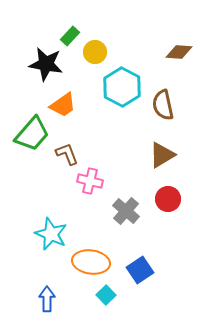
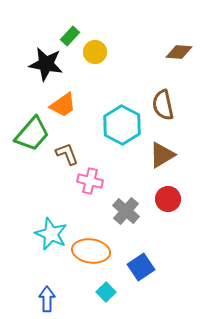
cyan hexagon: moved 38 px down
orange ellipse: moved 11 px up
blue square: moved 1 px right, 3 px up
cyan square: moved 3 px up
